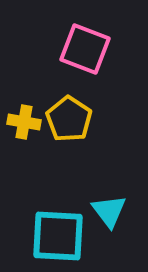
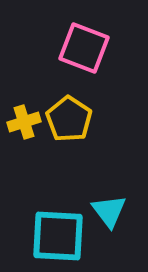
pink square: moved 1 px left, 1 px up
yellow cross: rotated 28 degrees counterclockwise
